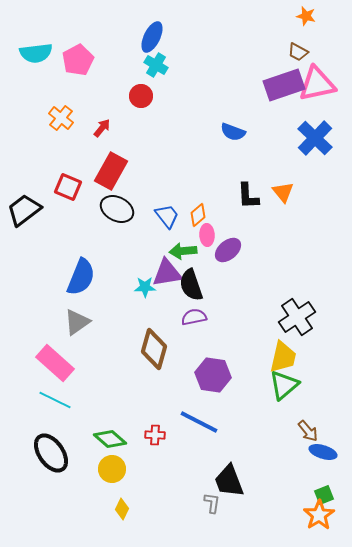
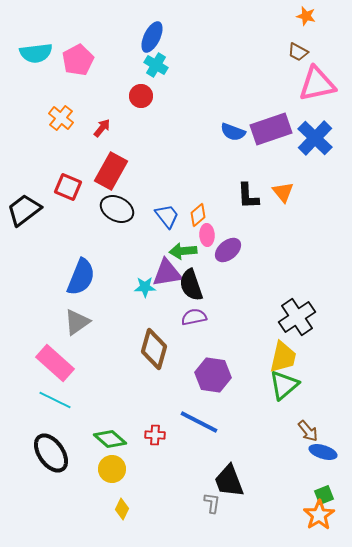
purple rectangle at (284, 85): moved 13 px left, 44 px down
